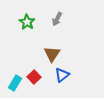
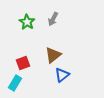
gray arrow: moved 4 px left
brown triangle: moved 1 px right, 1 px down; rotated 18 degrees clockwise
red square: moved 11 px left, 14 px up; rotated 24 degrees clockwise
